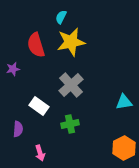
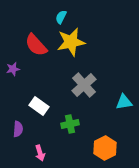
red semicircle: rotated 25 degrees counterclockwise
gray cross: moved 13 px right
orange hexagon: moved 19 px left
